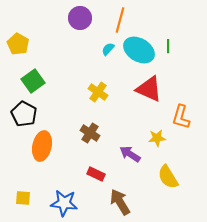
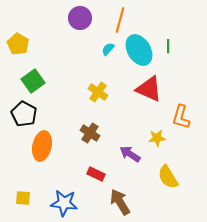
cyan ellipse: rotated 28 degrees clockwise
